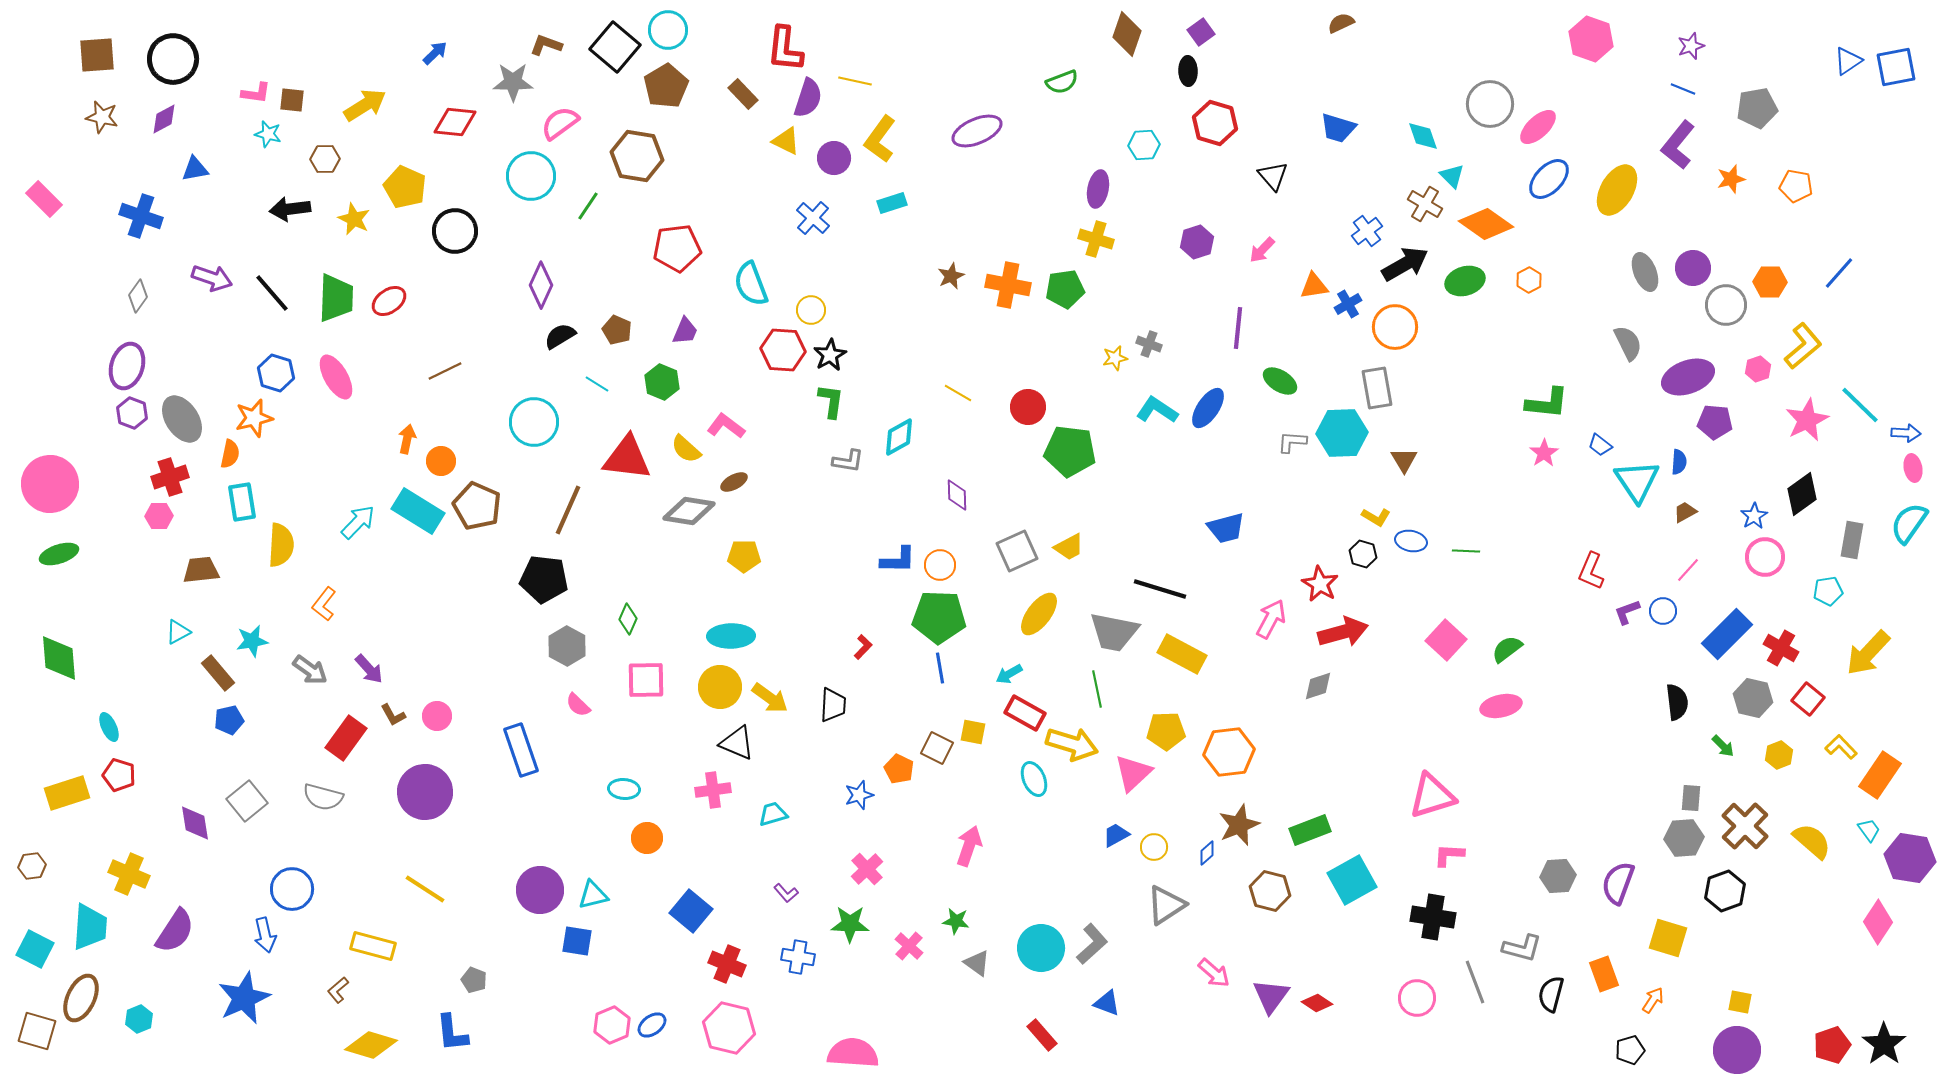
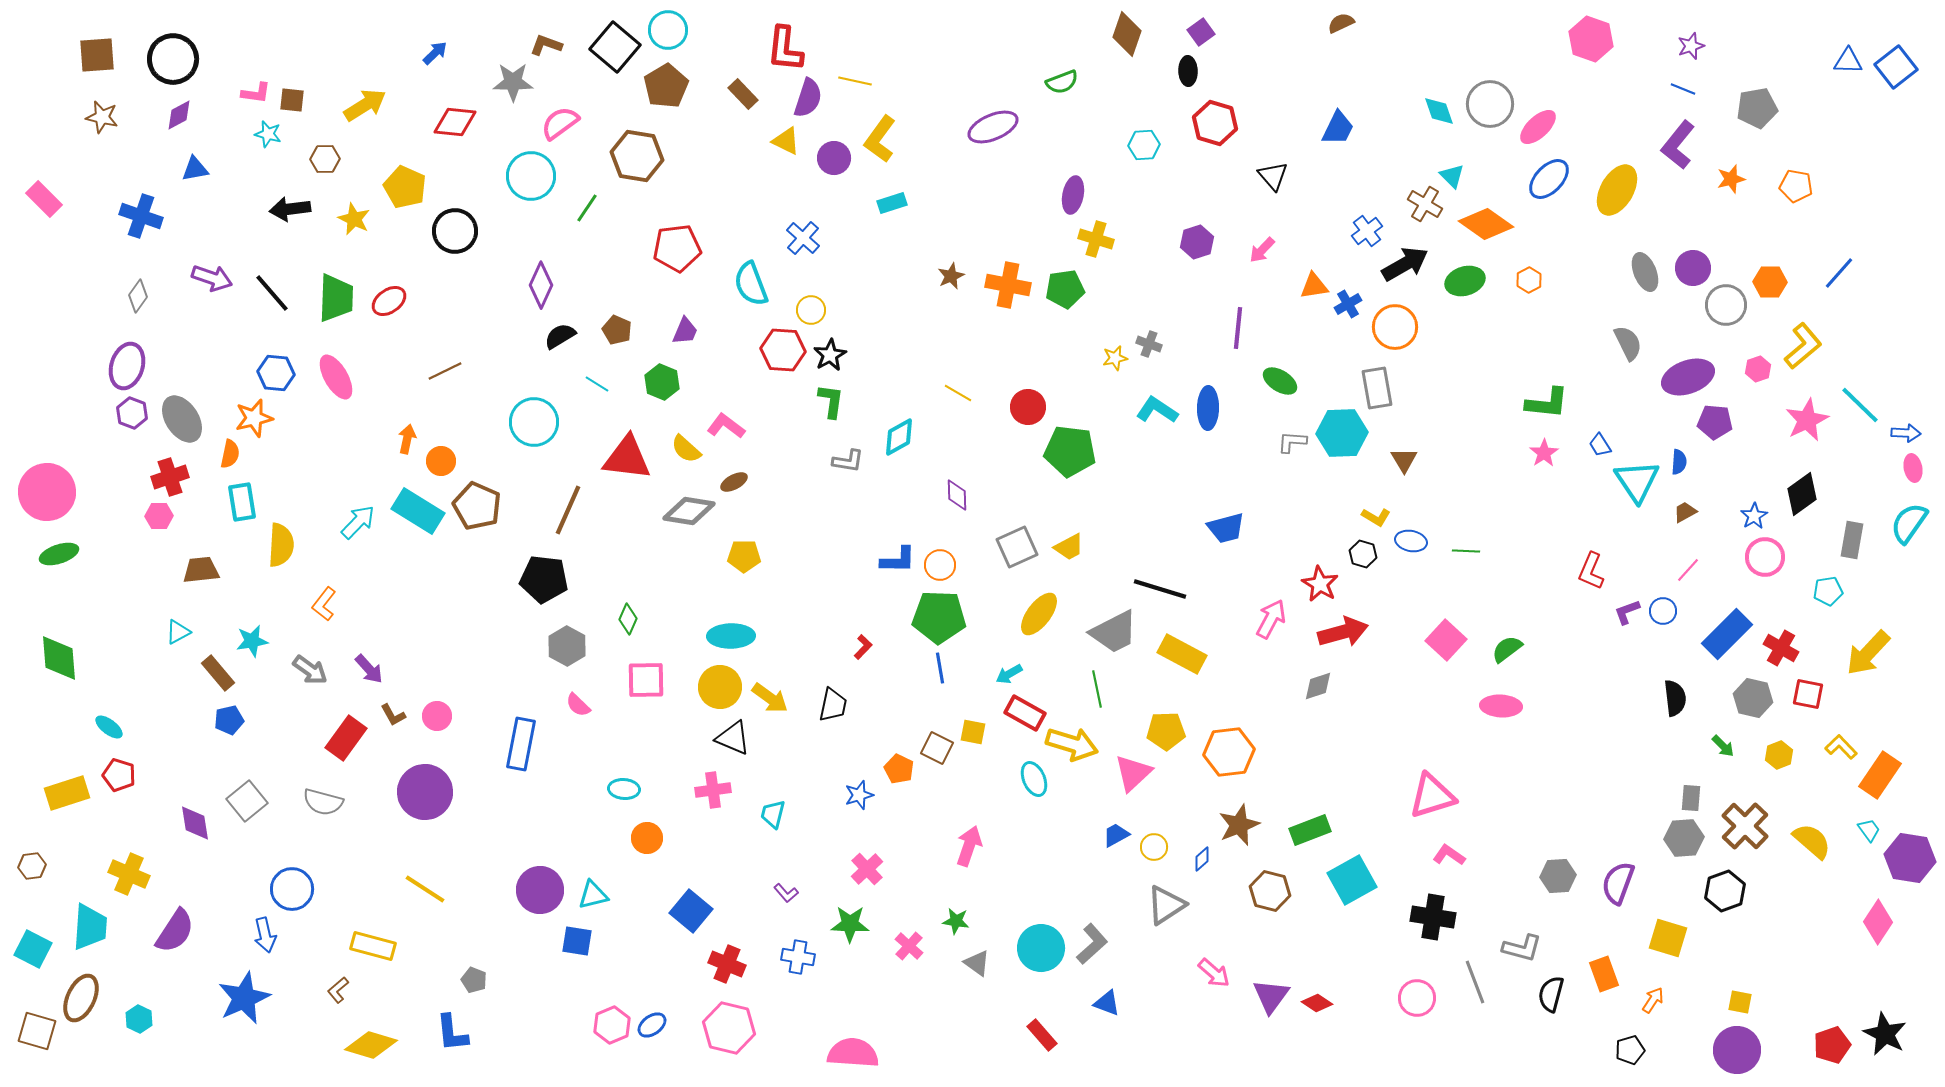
blue triangle at (1848, 61): rotated 36 degrees clockwise
blue square at (1896, 67): rotated 27 degrees counterclockwise
purple diamond at (164, 119): moved 15 px right, 4 px up
blue trapezoid at (1338, 128): rotated 81 degrees counterclockwise
purple ellipse at (977, 131): moved 16 px right, 4 px up
cyan diamond at (1423, 136): moved 16 px right, 25 px up
purple ellipse at (1098, 189): moved 25 px left, 6 px down
green line at (588, 206): moved 1 px left, 2 px down
blue cross at (813, 218): moved 10 px left, 20 px down
blue hexagon at (276, 373): rotated 12 degrees counterclockwise
blue ellipse at (1208, 408): rotated 33 degrees counterclockwise
blue trapezoid at (1600, 445): rotated 20 degrees clockwise
pink circle at (50, 484): moved 3 px left, 8 px down
gray square at (1017, 551): moved 4 px up
gray trapezoid at (1114, 632): rotated 38 degrees counterclockwise
red square at (1808, 699): moved 5 px up; rotated 28 degrees counterclockwise
black semicircle at (1677, 702): moved 2 px left, 4 px up
black trapezoid at (833, 705): rotated 9 degrees clockwise
pink ellipse at (1501, 706): rotated 15 degrees clockwise
cyan ellipse at (109, 727): rotated 28 degrees counterclockwise
black triangle at (737, 743): moved 4 px left, 5 px up
blue rectangle at (521, 750): moved 6 px up; rotated 30 degrees clockwise
gray semicircle at (323, 797): moved 5 px down
cyan trapezoid at (773, 814): rotated 60 degrees counterclockwise
blue diamond at (1207, 853): moved 5 px left, 6 px down
pink L-shape at (1449, 855): rotated 32 degrees clockwise
cyan square at (35, 949): moved 2 px left
cyan hexagon at (139, 1019): rotated 12 degrees counterclockwise
black star at (1884, 1044): moved 1 px right, 10 px up; rotated 9 degrees counterclockwise
